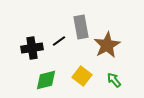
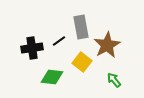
yellow square: moved 14 px up
green diamond: moved 6 px right, 3 px up; rotated 20 degrees clockwise
